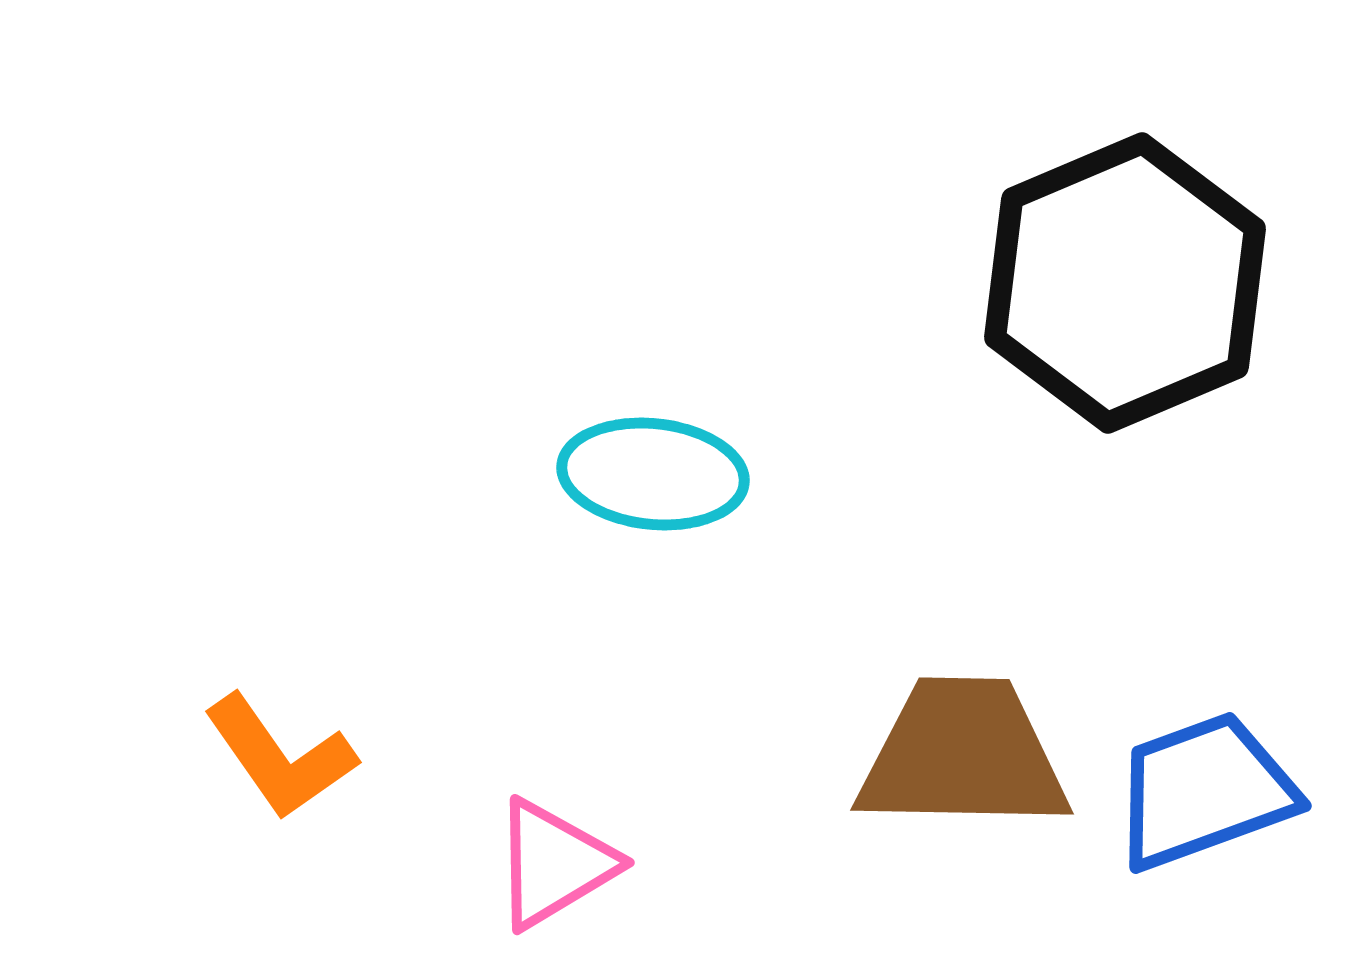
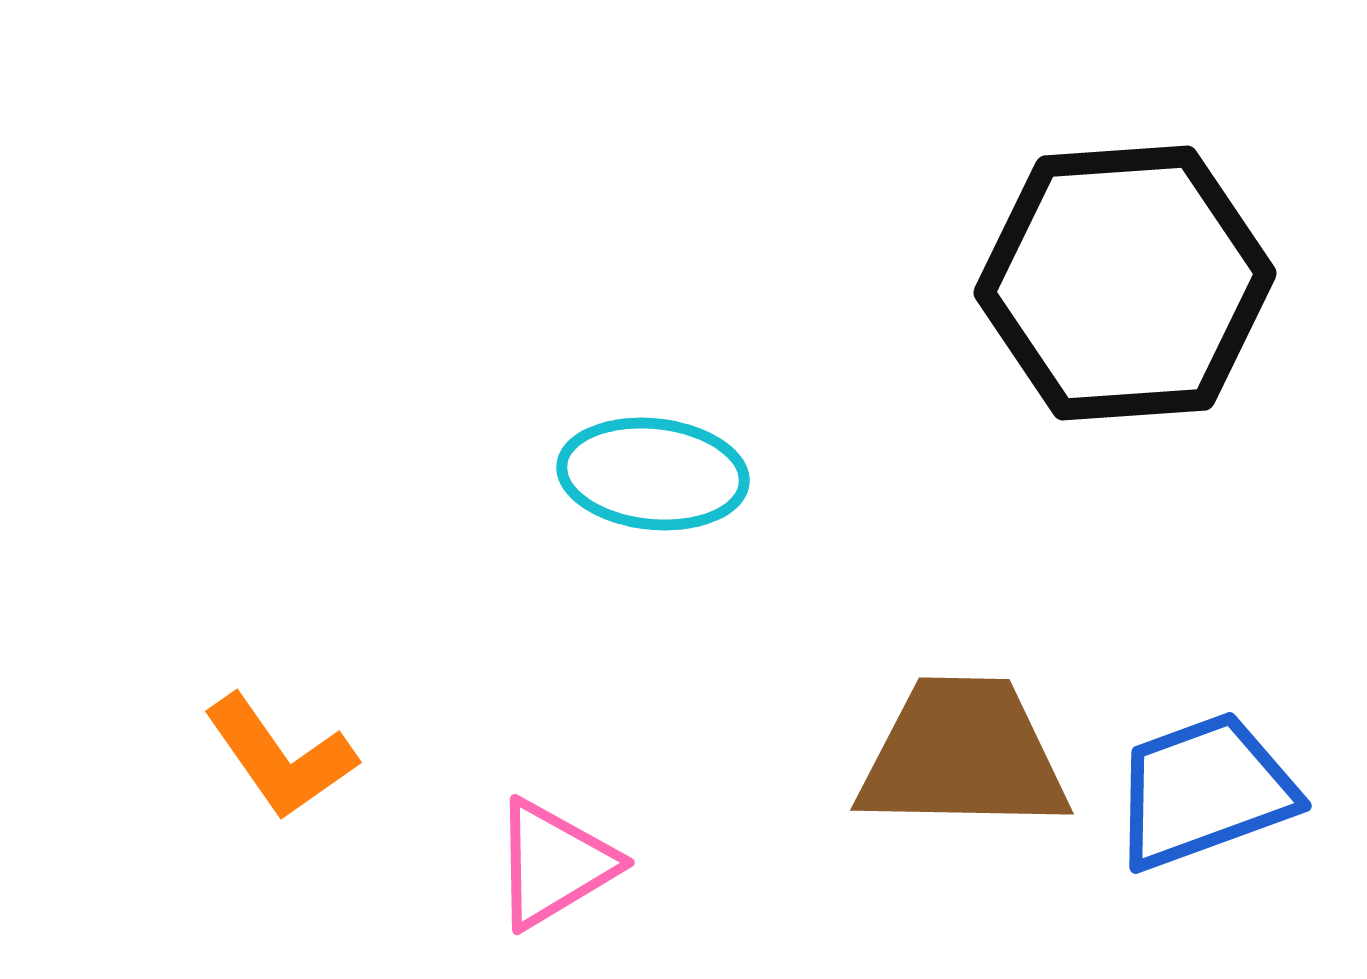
black hexagon: rotated 19 degrees clockwise
